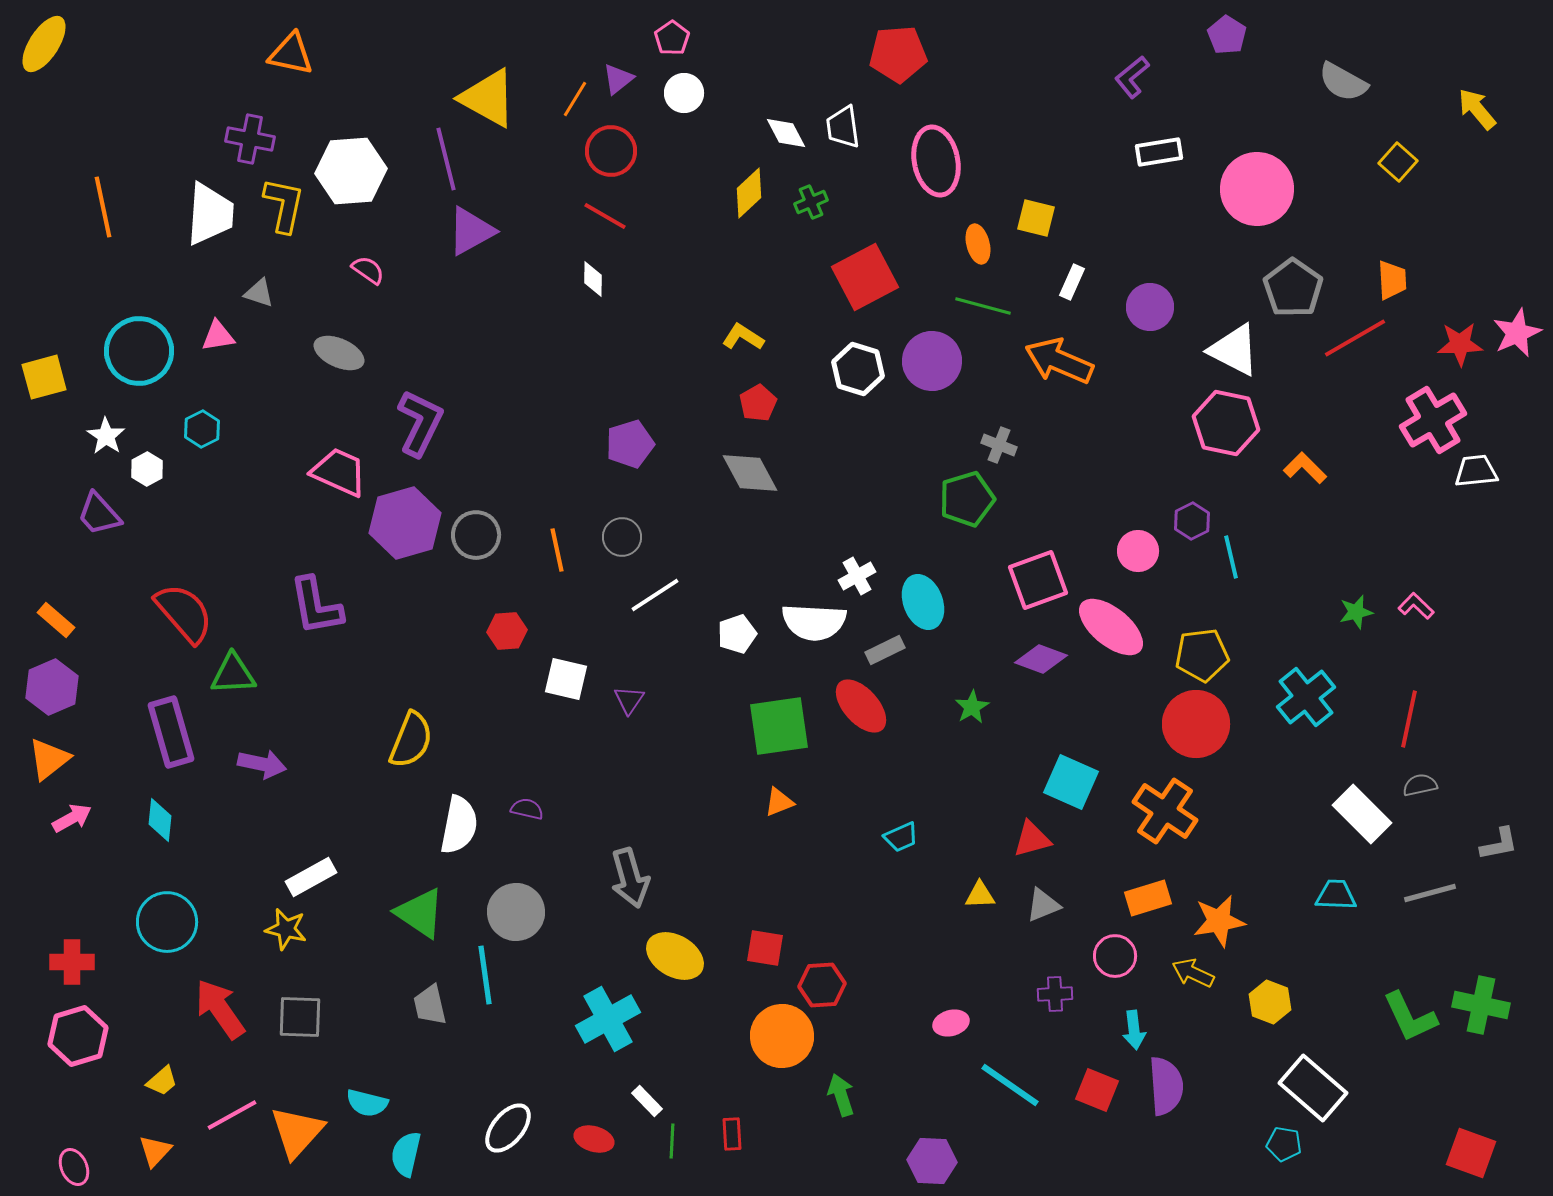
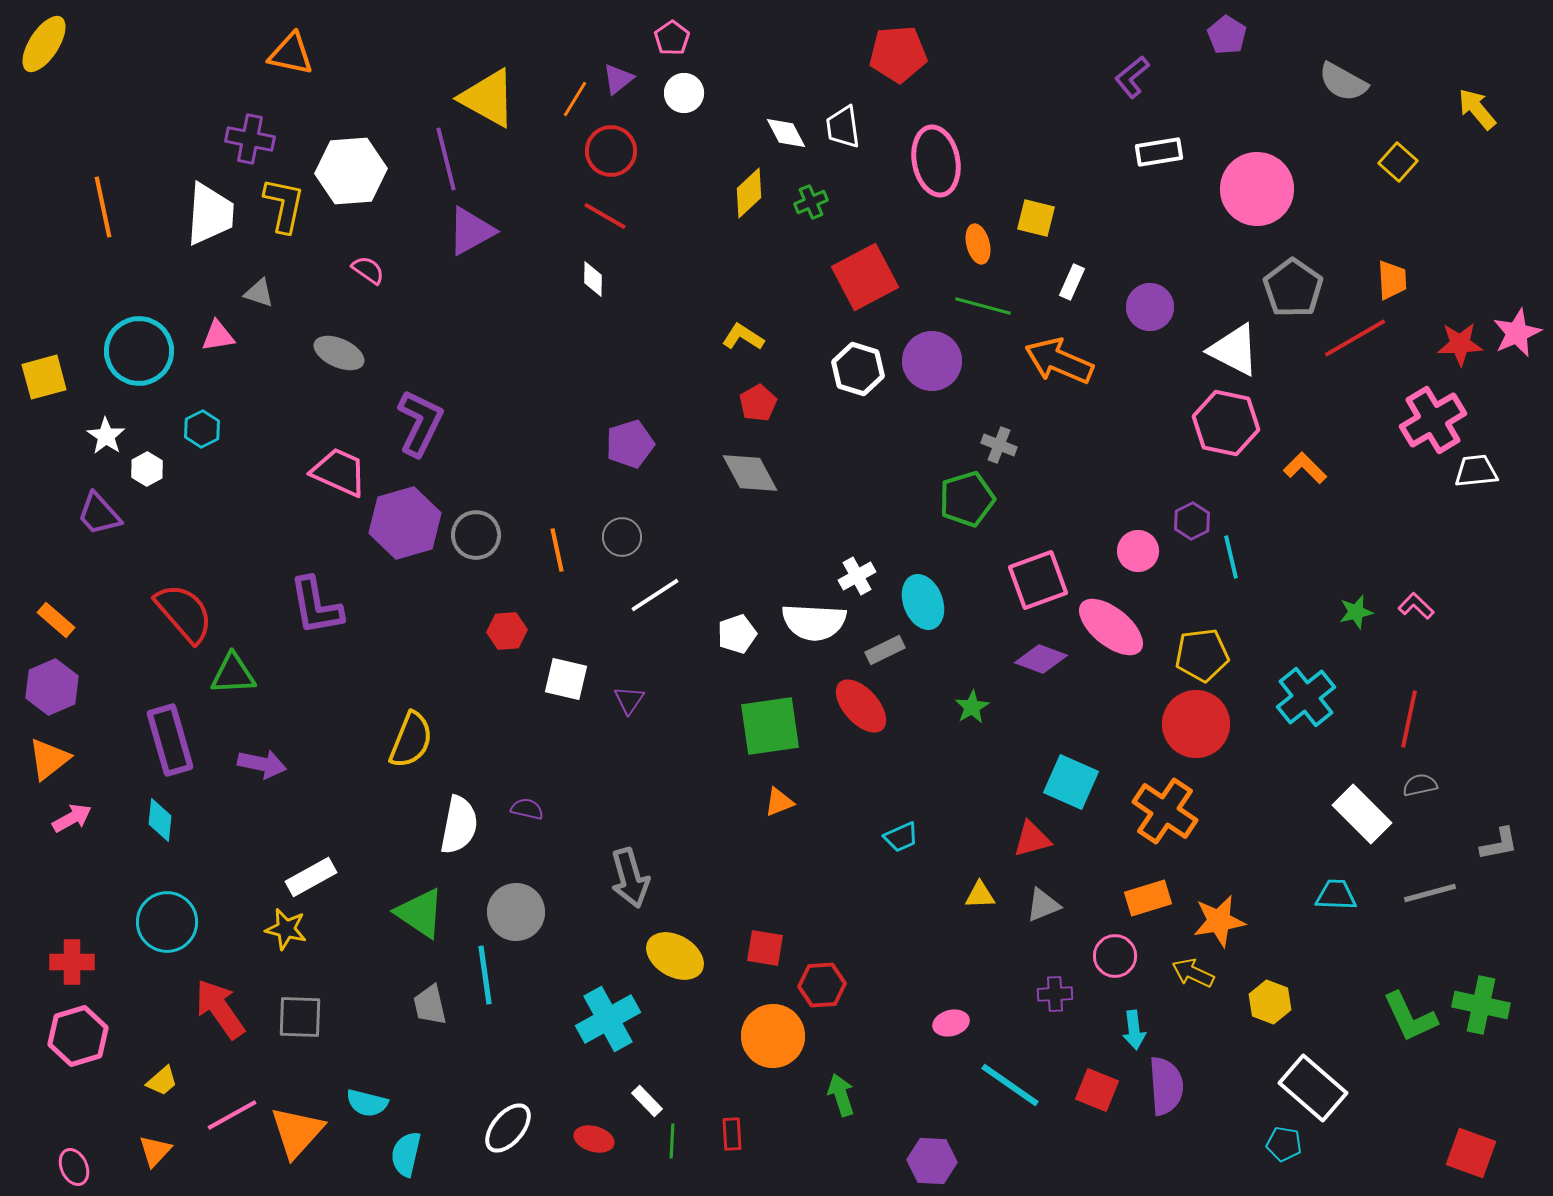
green square at (779, 726): moved 9 px left
purple rectangle at (171, 732): moved 1 px left, 8 px down
orange circle at (782, 1036): moved 9 px left
